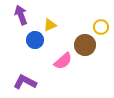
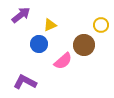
purple arrow: rotated 72 degrees clockwise
yellow circle: moved 2 px up
blue circle: moved 4 px right, 4 px down
brown circle: moved 1 px left
